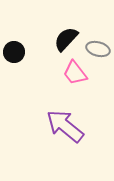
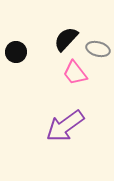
black circle: moved 2 px right
purple arrow: rotated 75 degrees counterclockwise
